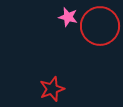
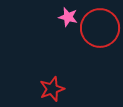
red circle: moved 2 px down
